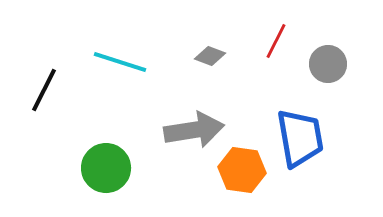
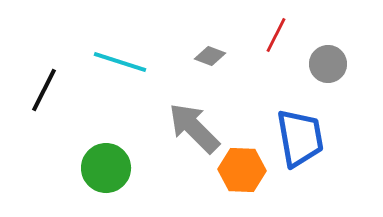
red line: moved 6 px up
gray arrow: moved 2 px up; rotated 126 degrees counterclockwise
orange hexagon: rotated 6 degrees counterclockwise
